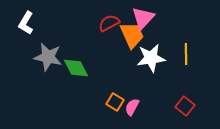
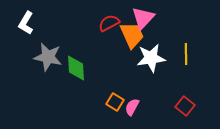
green diamond: rotated 24 degrees clockwise
